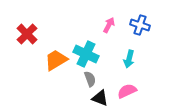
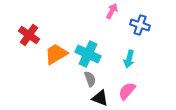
pink arrow: moved 3 px right, 14 px up
red cross: moved 2 px right, 1 px down; rotated 10 degrees counterclockwise
cyan cross: moved 2 px right
orange trapezoid: moved 6 px up
pink semicircle: rotated 24 degrees counterclockwise
